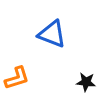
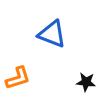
orange L-shape: moved 1 px right
